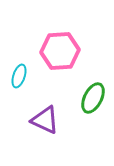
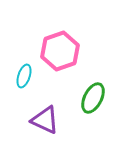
pink hexagon: rotated 15 degrees counterclockwise
cyan ellipse: moved 5 px right
